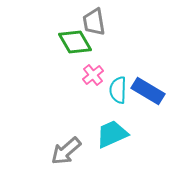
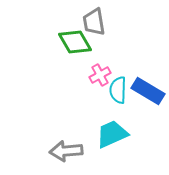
pink cross: moved 7 px right; rotated 10 degrees clockwise
gray arrow: rotated 36 degrees clockwise
